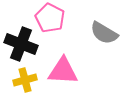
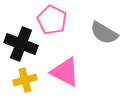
pink pentagon: moved 2 px right, 2 px down
pink triangle: moved 2 px right, 1 px down; rotated 24 degrees clockwise
